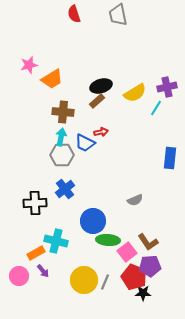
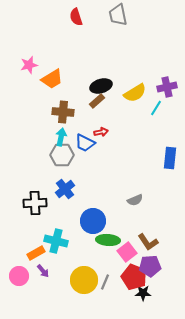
red semicircle: moved 2 px right, 3 px down
